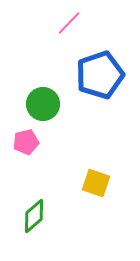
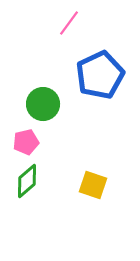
pink line: rotated 8 degrees counterclockwise
blue pentagon: rotated 6 degrees counterclockwise
yellow square: moved 3 px left, 2 px down
green diamond: moved 7 px left, 35 px up
